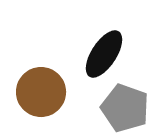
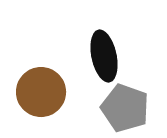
black ellipse: moved 2 px down; rotated 45 degrees counterclockwise
